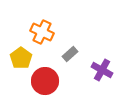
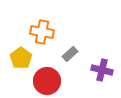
orange cross: rotated 15 degrees counterclockwise
purple cross: rotated 15 degrees counterclockwise
red circle: moved 2 px right
